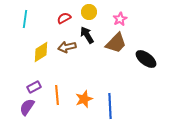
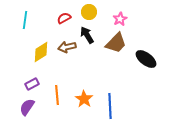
cyan line: moved 1 px down
purple rectangle: moved 2 px left, 3 px up
orange star: rotated 18 degrees counterclockwise
